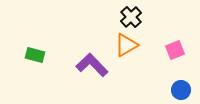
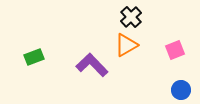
green rectangle: moved 1 px left, 2 px down; rotated 36 degrees counterclockwise
